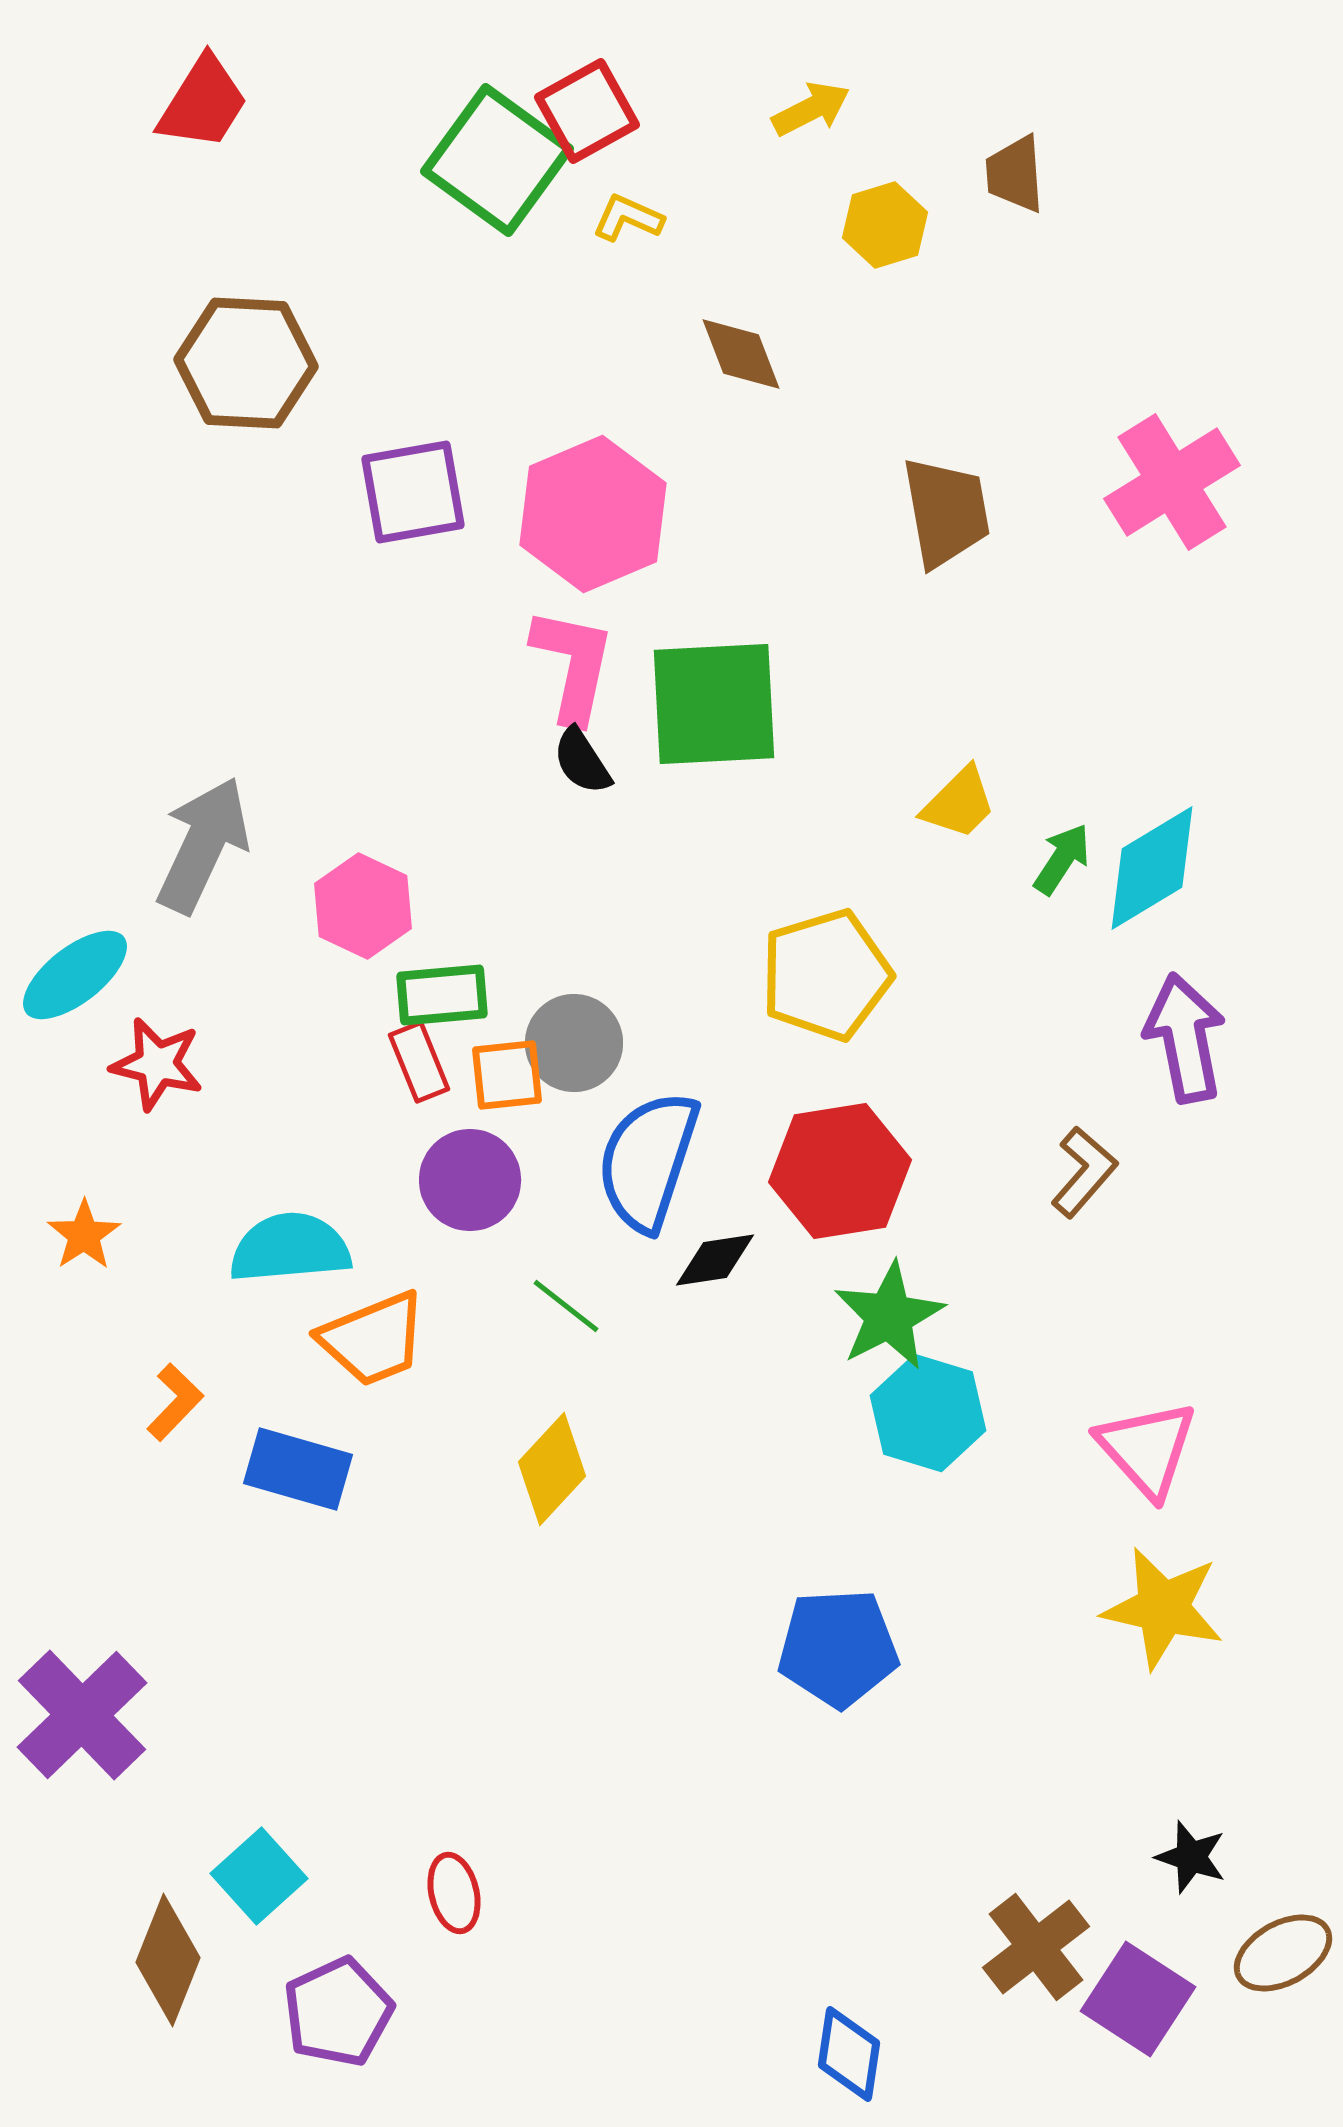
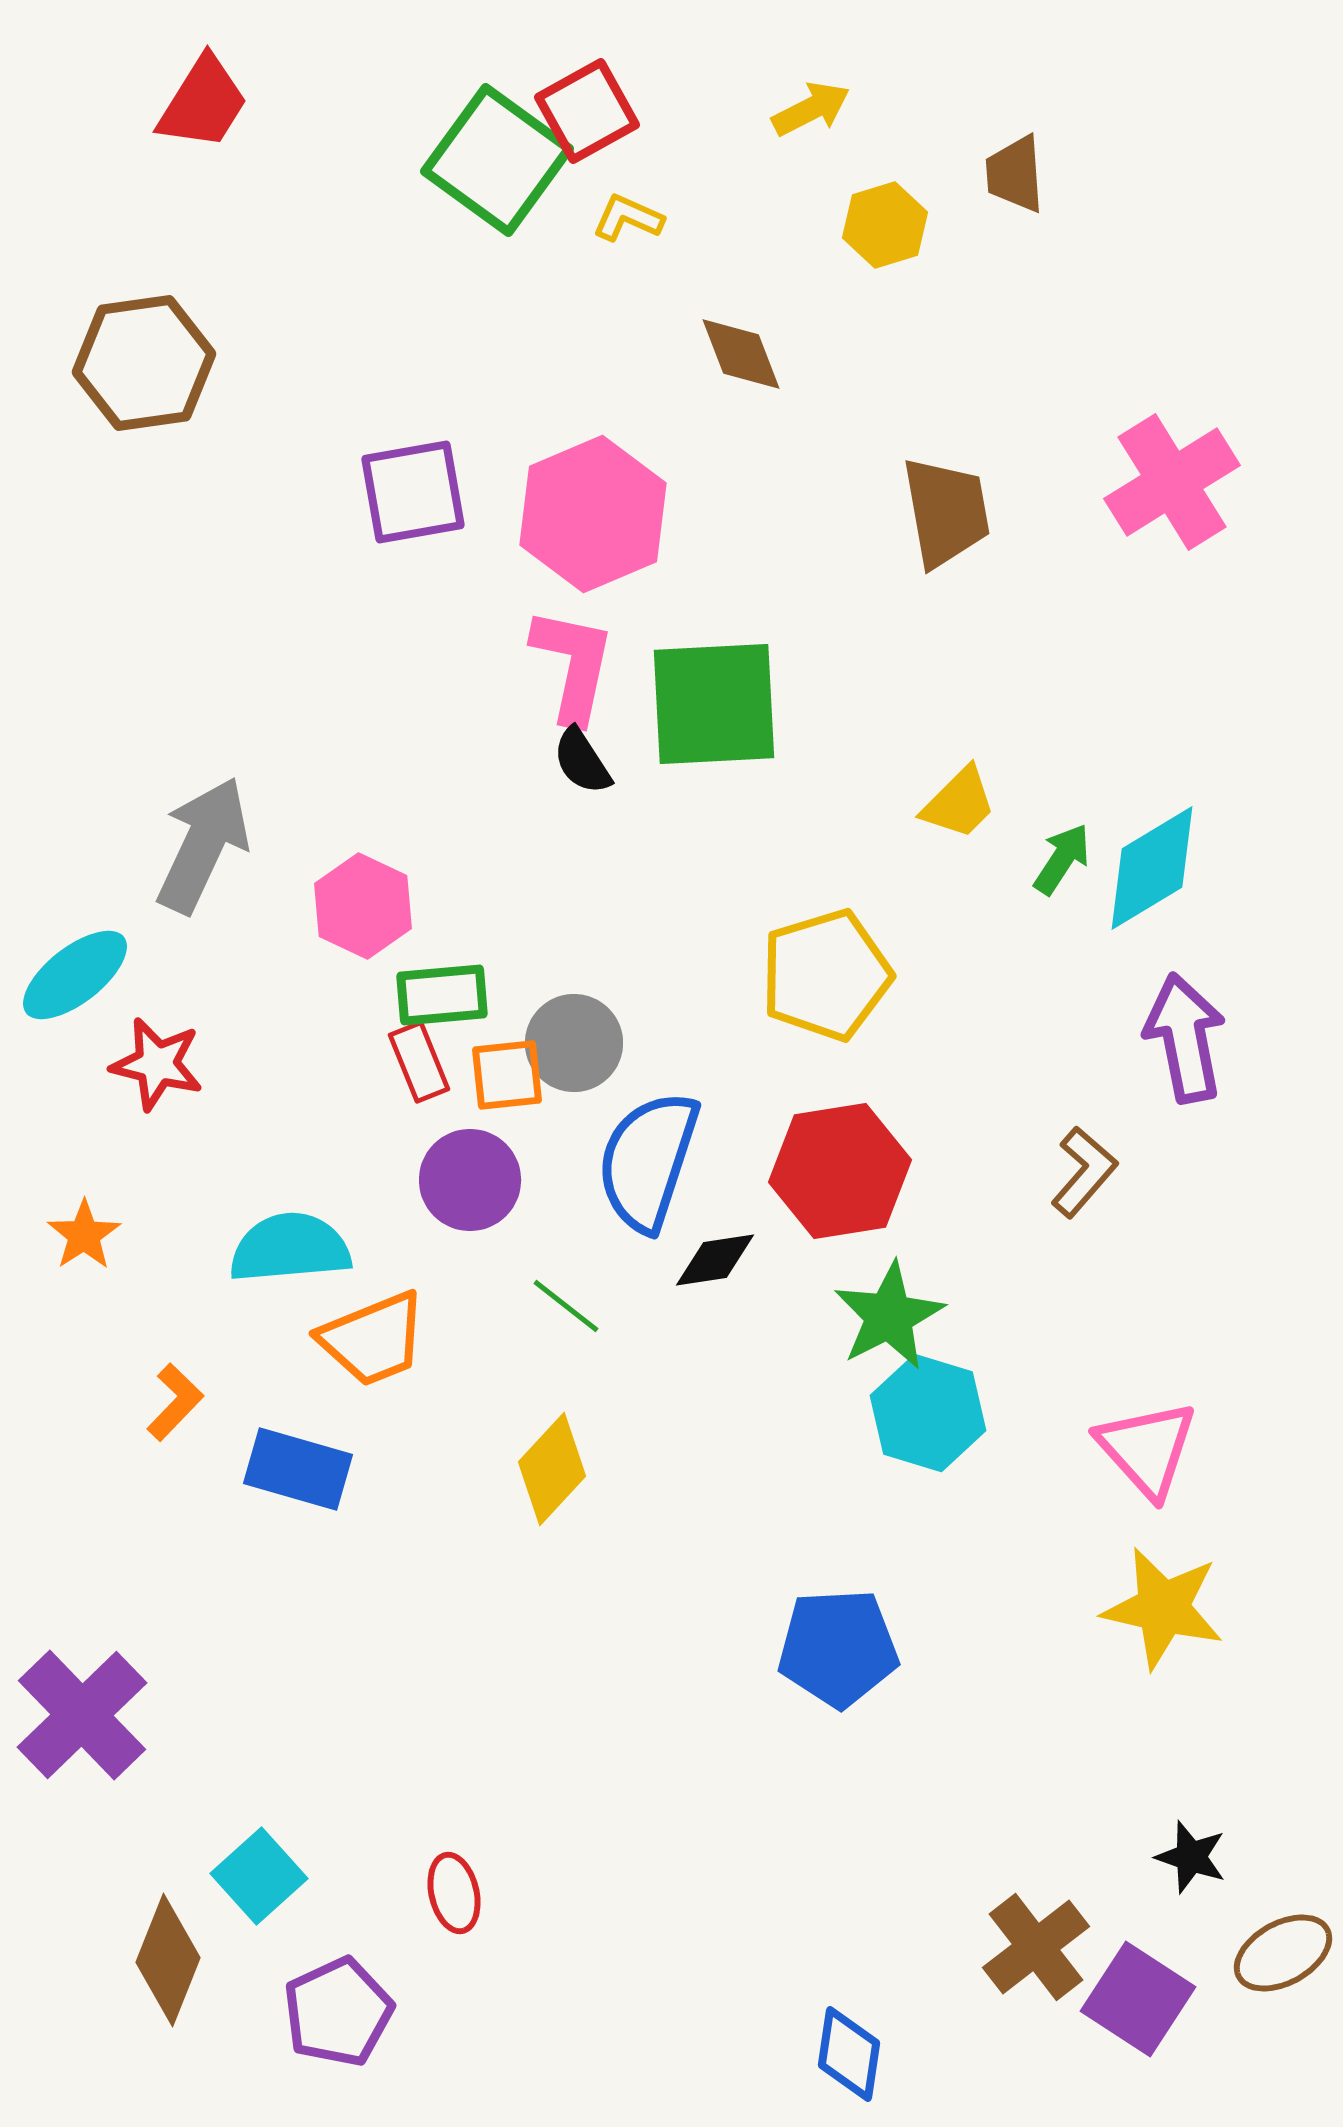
brown hexagon at (246, 363): moved 102 px left; rotated 11 degrees counterclockwise
